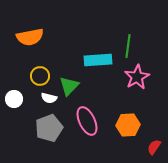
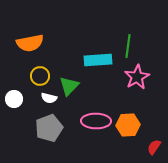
orange semicircle: moved 6 px down
pink ellipse: moved 9 px right; rotated 64 degrees counterclockwise
